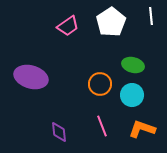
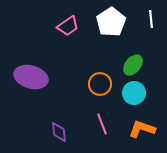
white line: moved 3 px down
green ellipse: rotated 65 degrees counterclockwise
cyan circle: moved 2 px right, 2 px up
pink line: moved 2 px up
